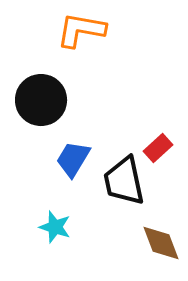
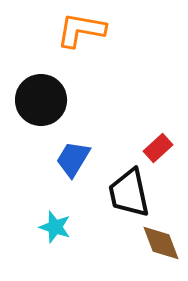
black trapezoid: moved 5 px right, 12 px down
